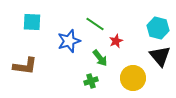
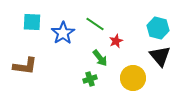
blue star: moved 6 px left, 8 px up; rotated 15 degrees counterclockwise
green cross: moved 1 px left, 2 px up
